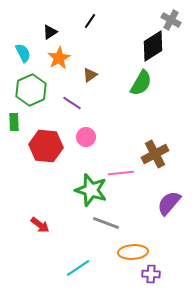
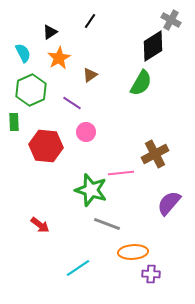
pink circle: moved 5 px up
gray line: moved 1 px right, 1 px down
